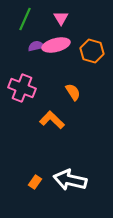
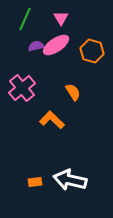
pink ellipse: rotated 20 degrees counterclockwise
pink cross: rotated 28 degrees clockwise
orange rectangle: rotated 48 degrees clockwise
